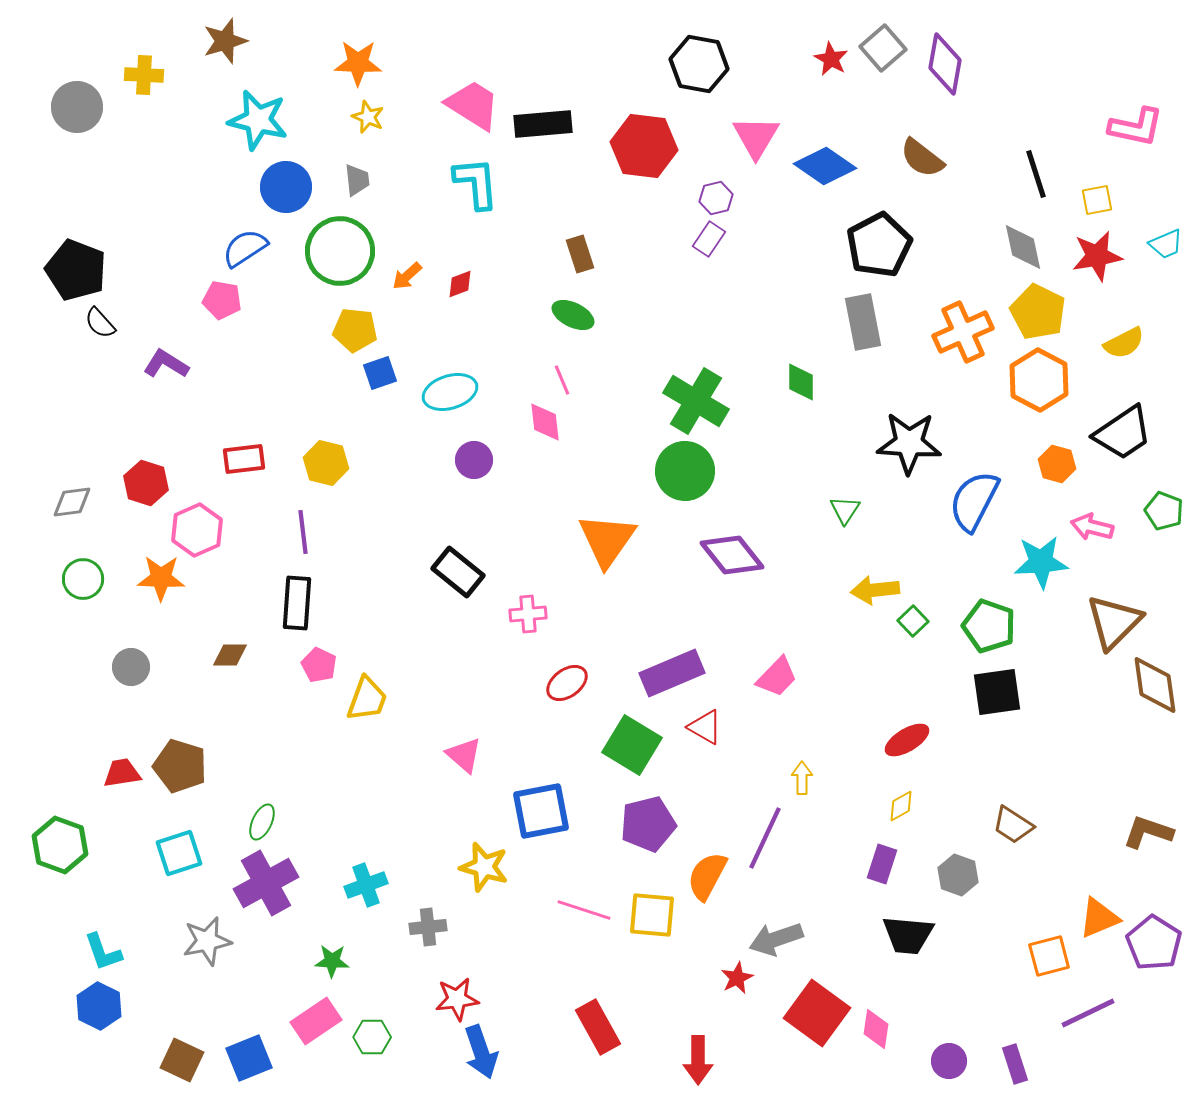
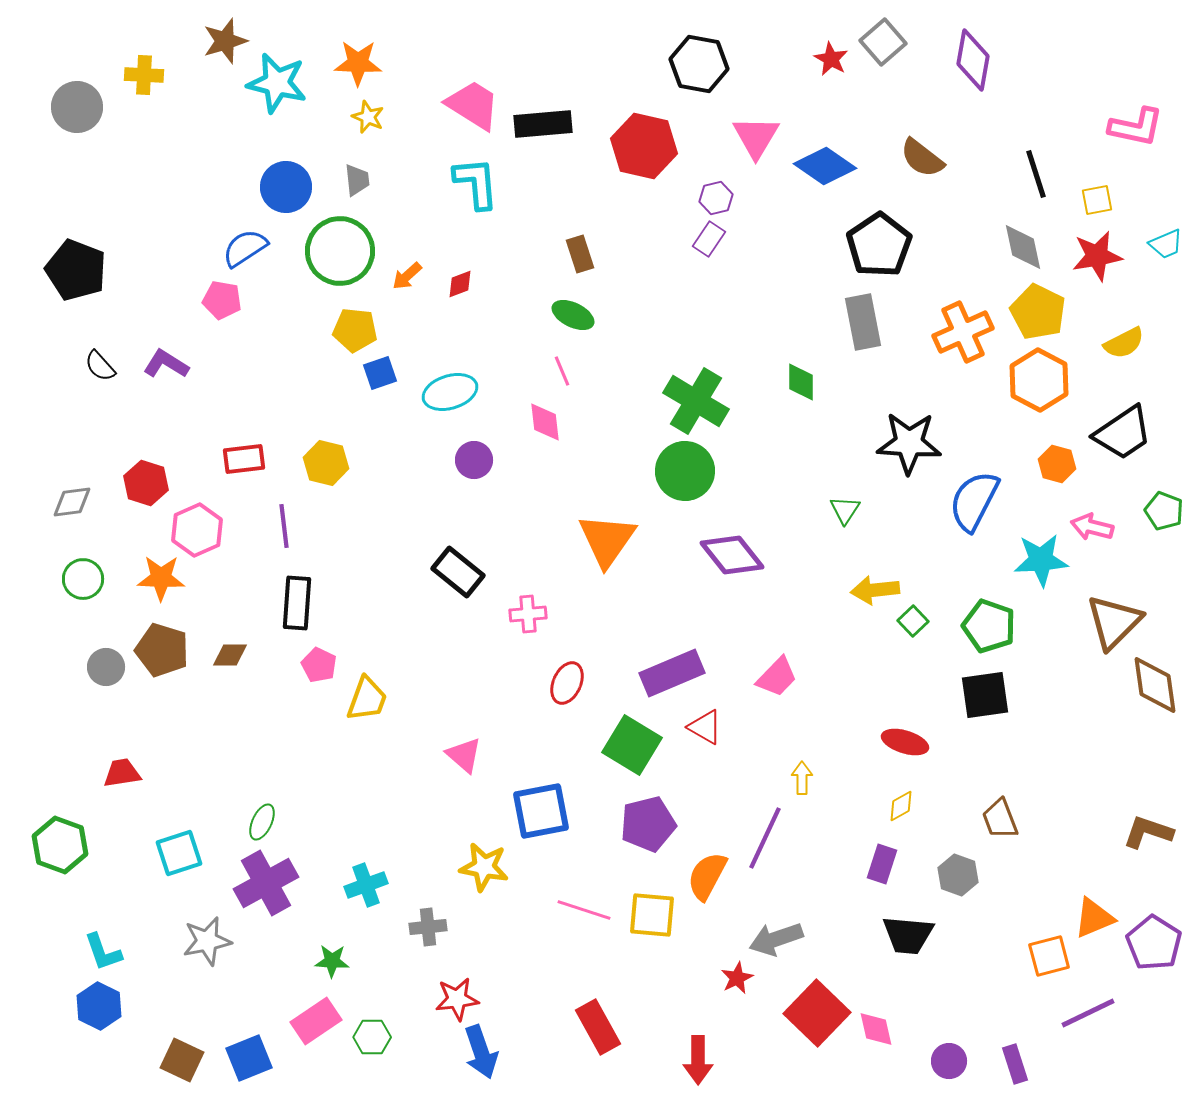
gray square at (883, 48): moved 6 px up
purple diamond at (945, 64): moved 28 px right, 4 px up
cyan star at (258, 120): moved 19 px right, 37 px up
red hexagon at (644, 146): rotated 6 degrees clockwise
black pentagon at (879, 245): rotated 6 degrees counterclockwise
black semicircle at (100, 323): moved 43 px down
pink line at (562, 380): moved 9 px up
purple line at (303, 532): moved 19 px left, 6 px up
cyan star at (1041, 562): moved 2 px up
gray circle at (131, 667): moved 25 px left
red ellipse at (567, 683): rotated 30 degrees counterclockwise
black square at (997, 692): moved 12 px left, 3 px down
red ellipse at (907, 740): moved 2 px left, 2 px down; rotated 48 degrees clockwise
brown pentagon at (180, 766): moved 18 px left, 116 px up
brown trapezoid at (1013, 825): moved 13 px left, 6 px up; rotated 36 degrees clockwise
yellow star at (484, 867): rotated 6 degrees counterclockwise
orange triangle at (1099, 918): moved 5 px left
red square at (817, 1013): rotated 8 degrees clockwise
pink diamond at (876, 1029): rotated 21 degrees counterclockwise
